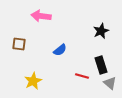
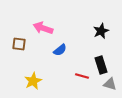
pink arrow: moved 2 px right, 12 px down; rotated 12 degrees clockwise
gray triangle: moved 1 px down; rotated 24 degrees counterclockwise
